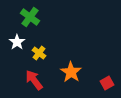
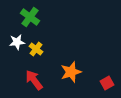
white star: rotated 28 degrees clockwise
yellow cross: moved 3 px left, 4 px up
orange star: rotated 20 degrees clockwise
